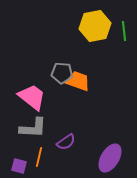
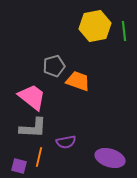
gray pentagon: moved 8 px left, 7 px up; rotated 20 degrees counterclockwise
purple semicircle: rotated 24 degrees clockwise
purple ellipse: rotated 76 degrees clockwise
